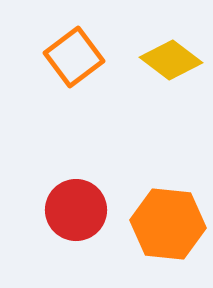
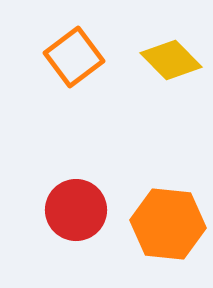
yellow diamond: rotated 8 degrees clockwise
